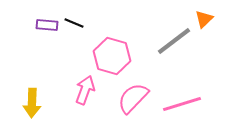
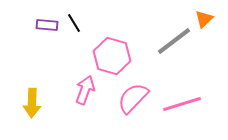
black line: rotated 36 degrees clockwise
